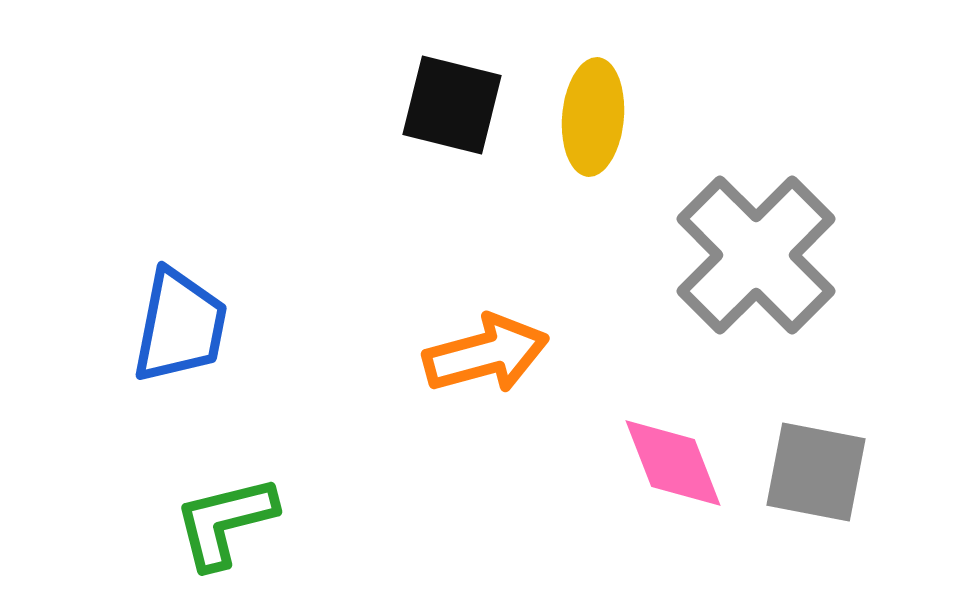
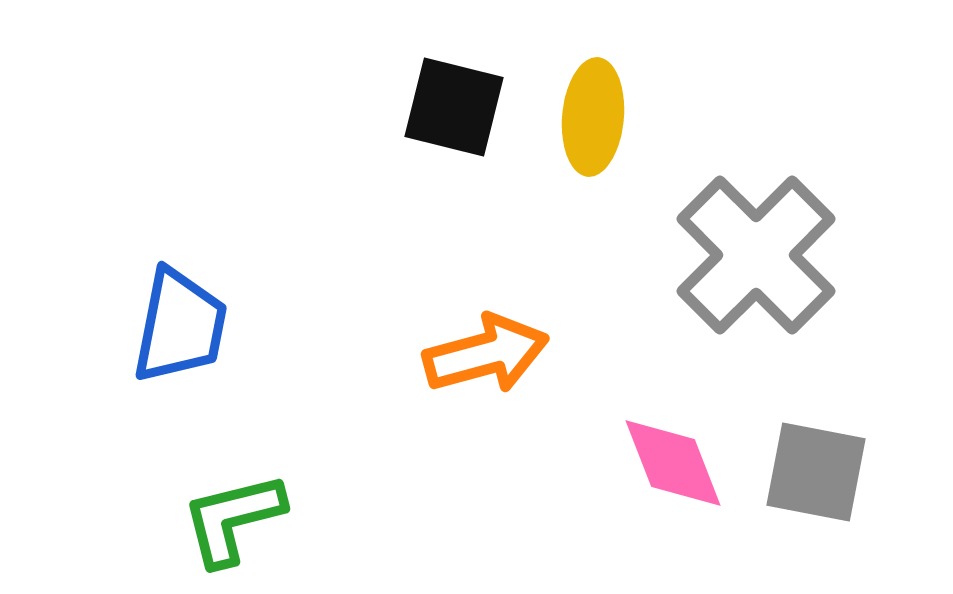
black square: moved 2 px right, 2 px down
green L-shape: moved 8 px right, 3 px up
